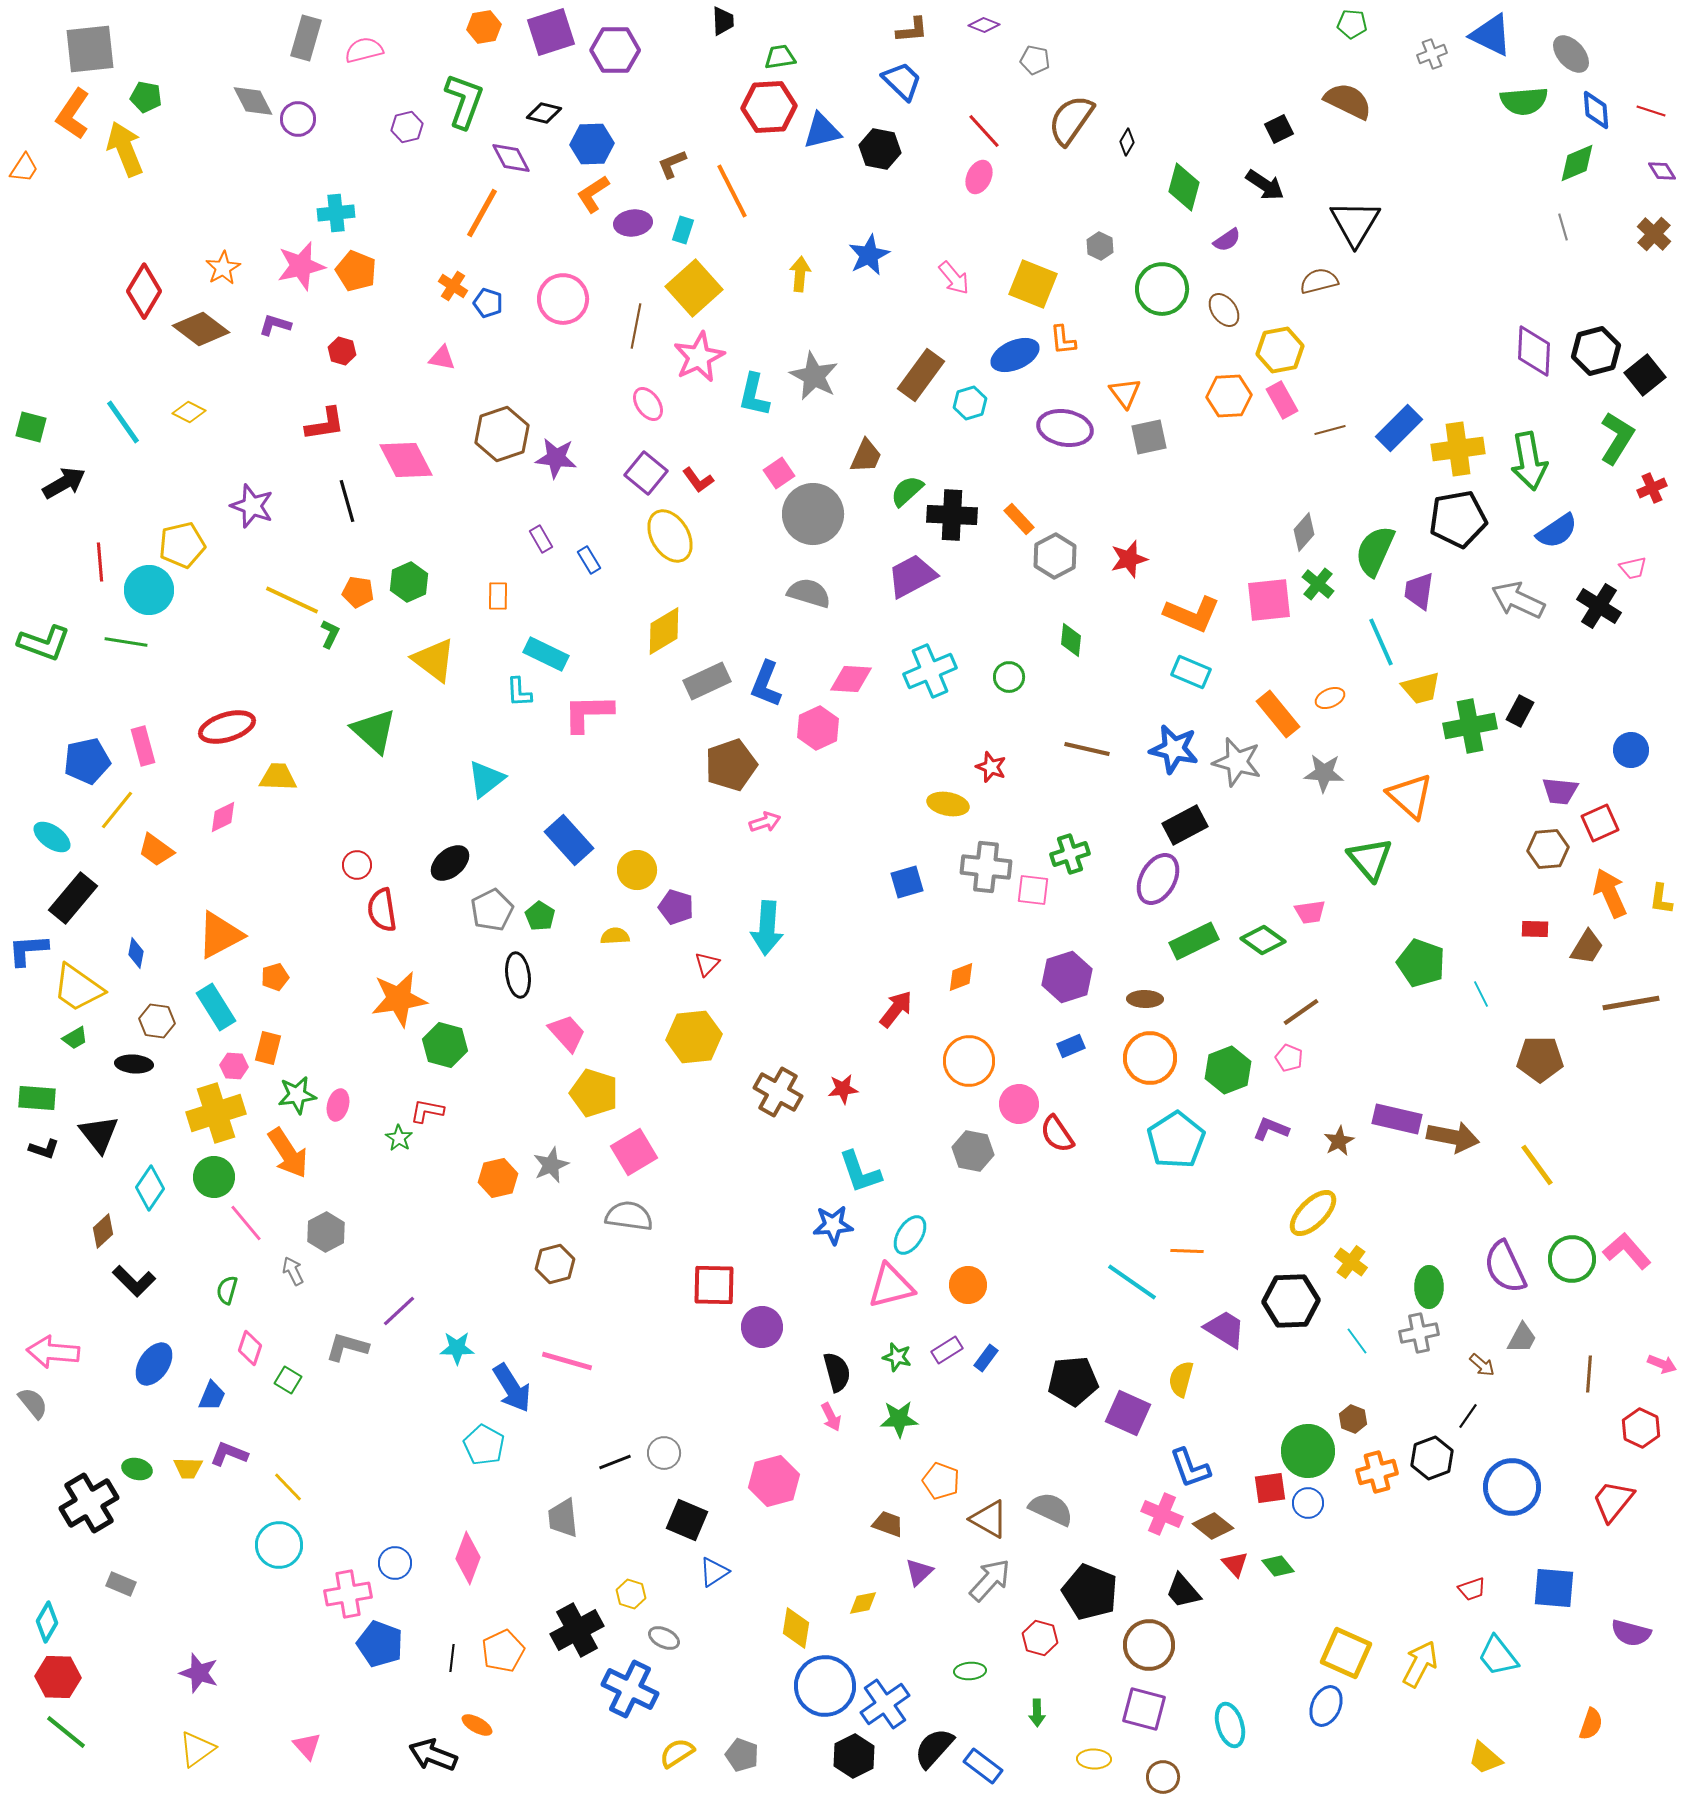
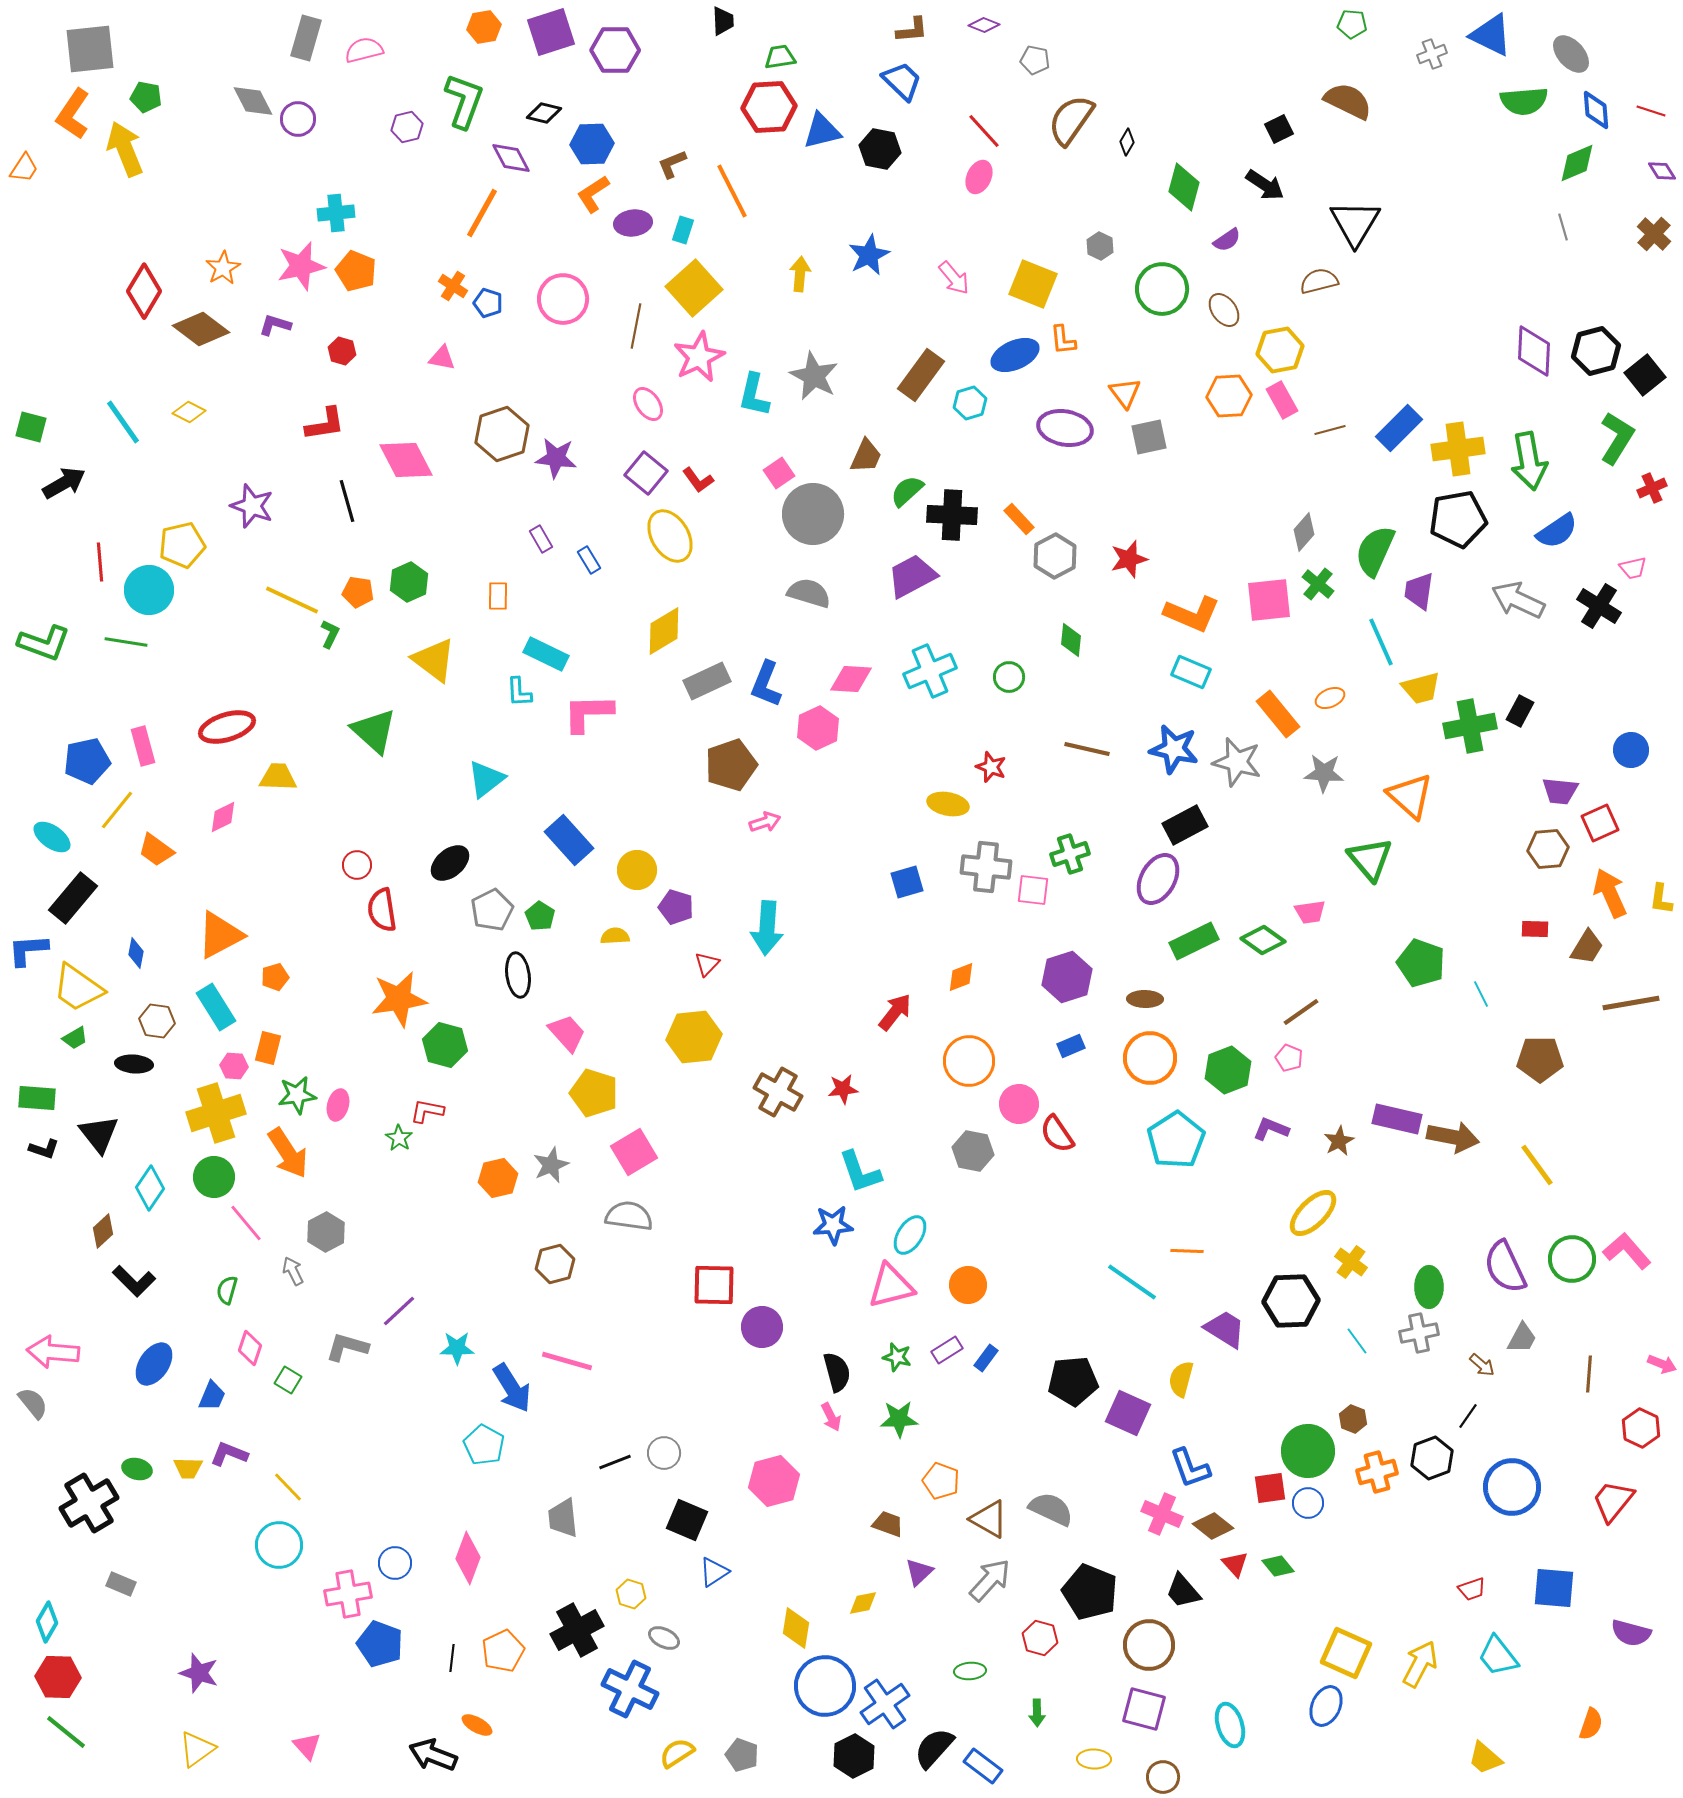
red arrow at (896, 1009): moved 1 px left, 3 px down
